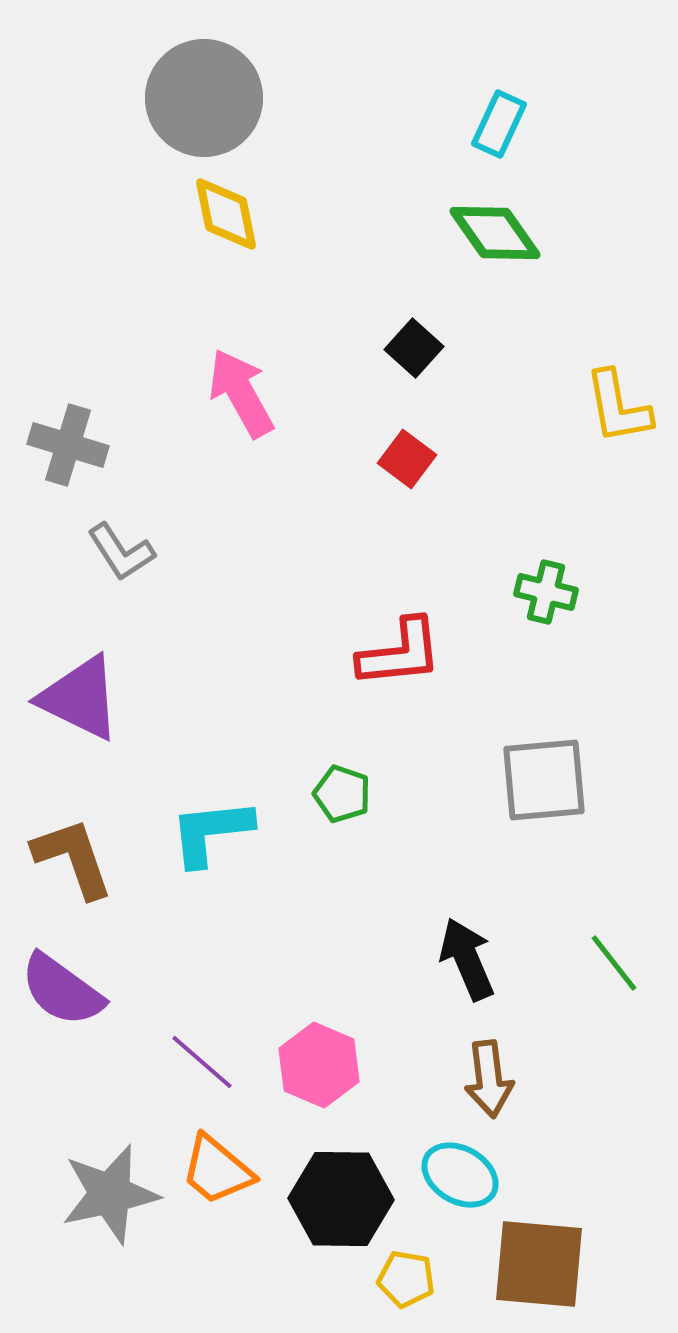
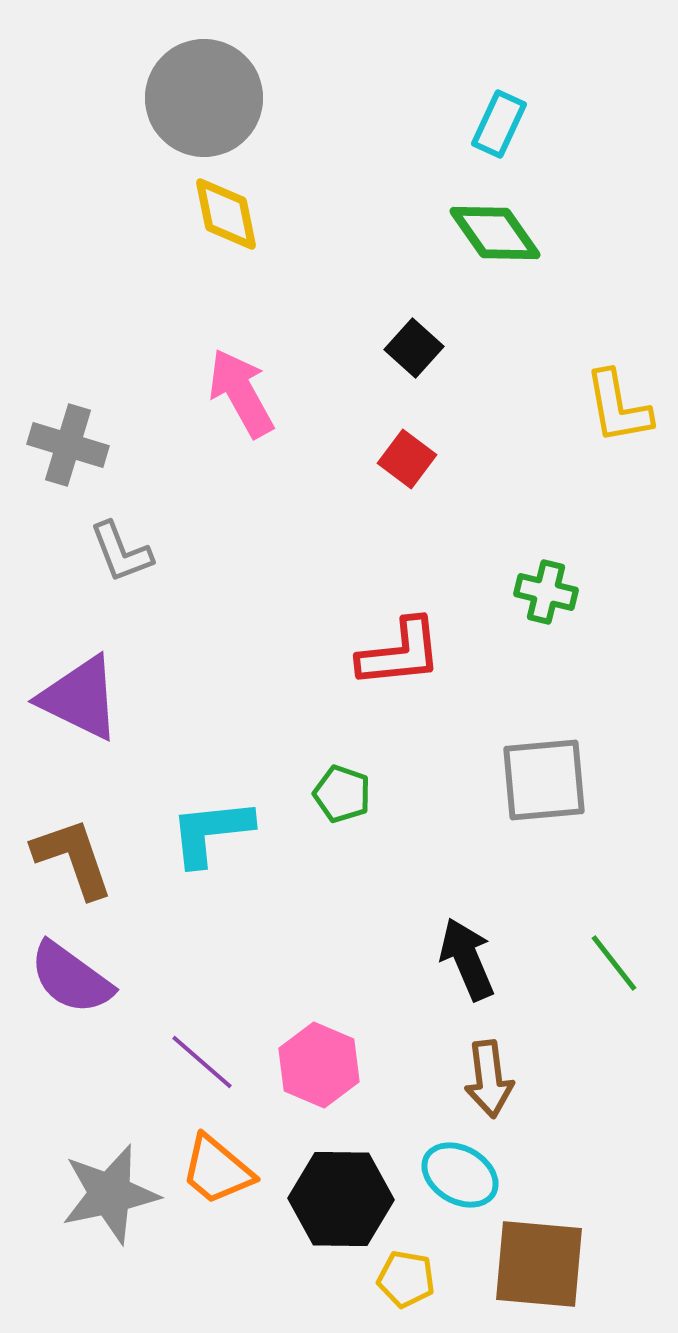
gray L-shape: rotated 12 degrees clockwise
purple semicircle: moved 9 px right, 12 px up
